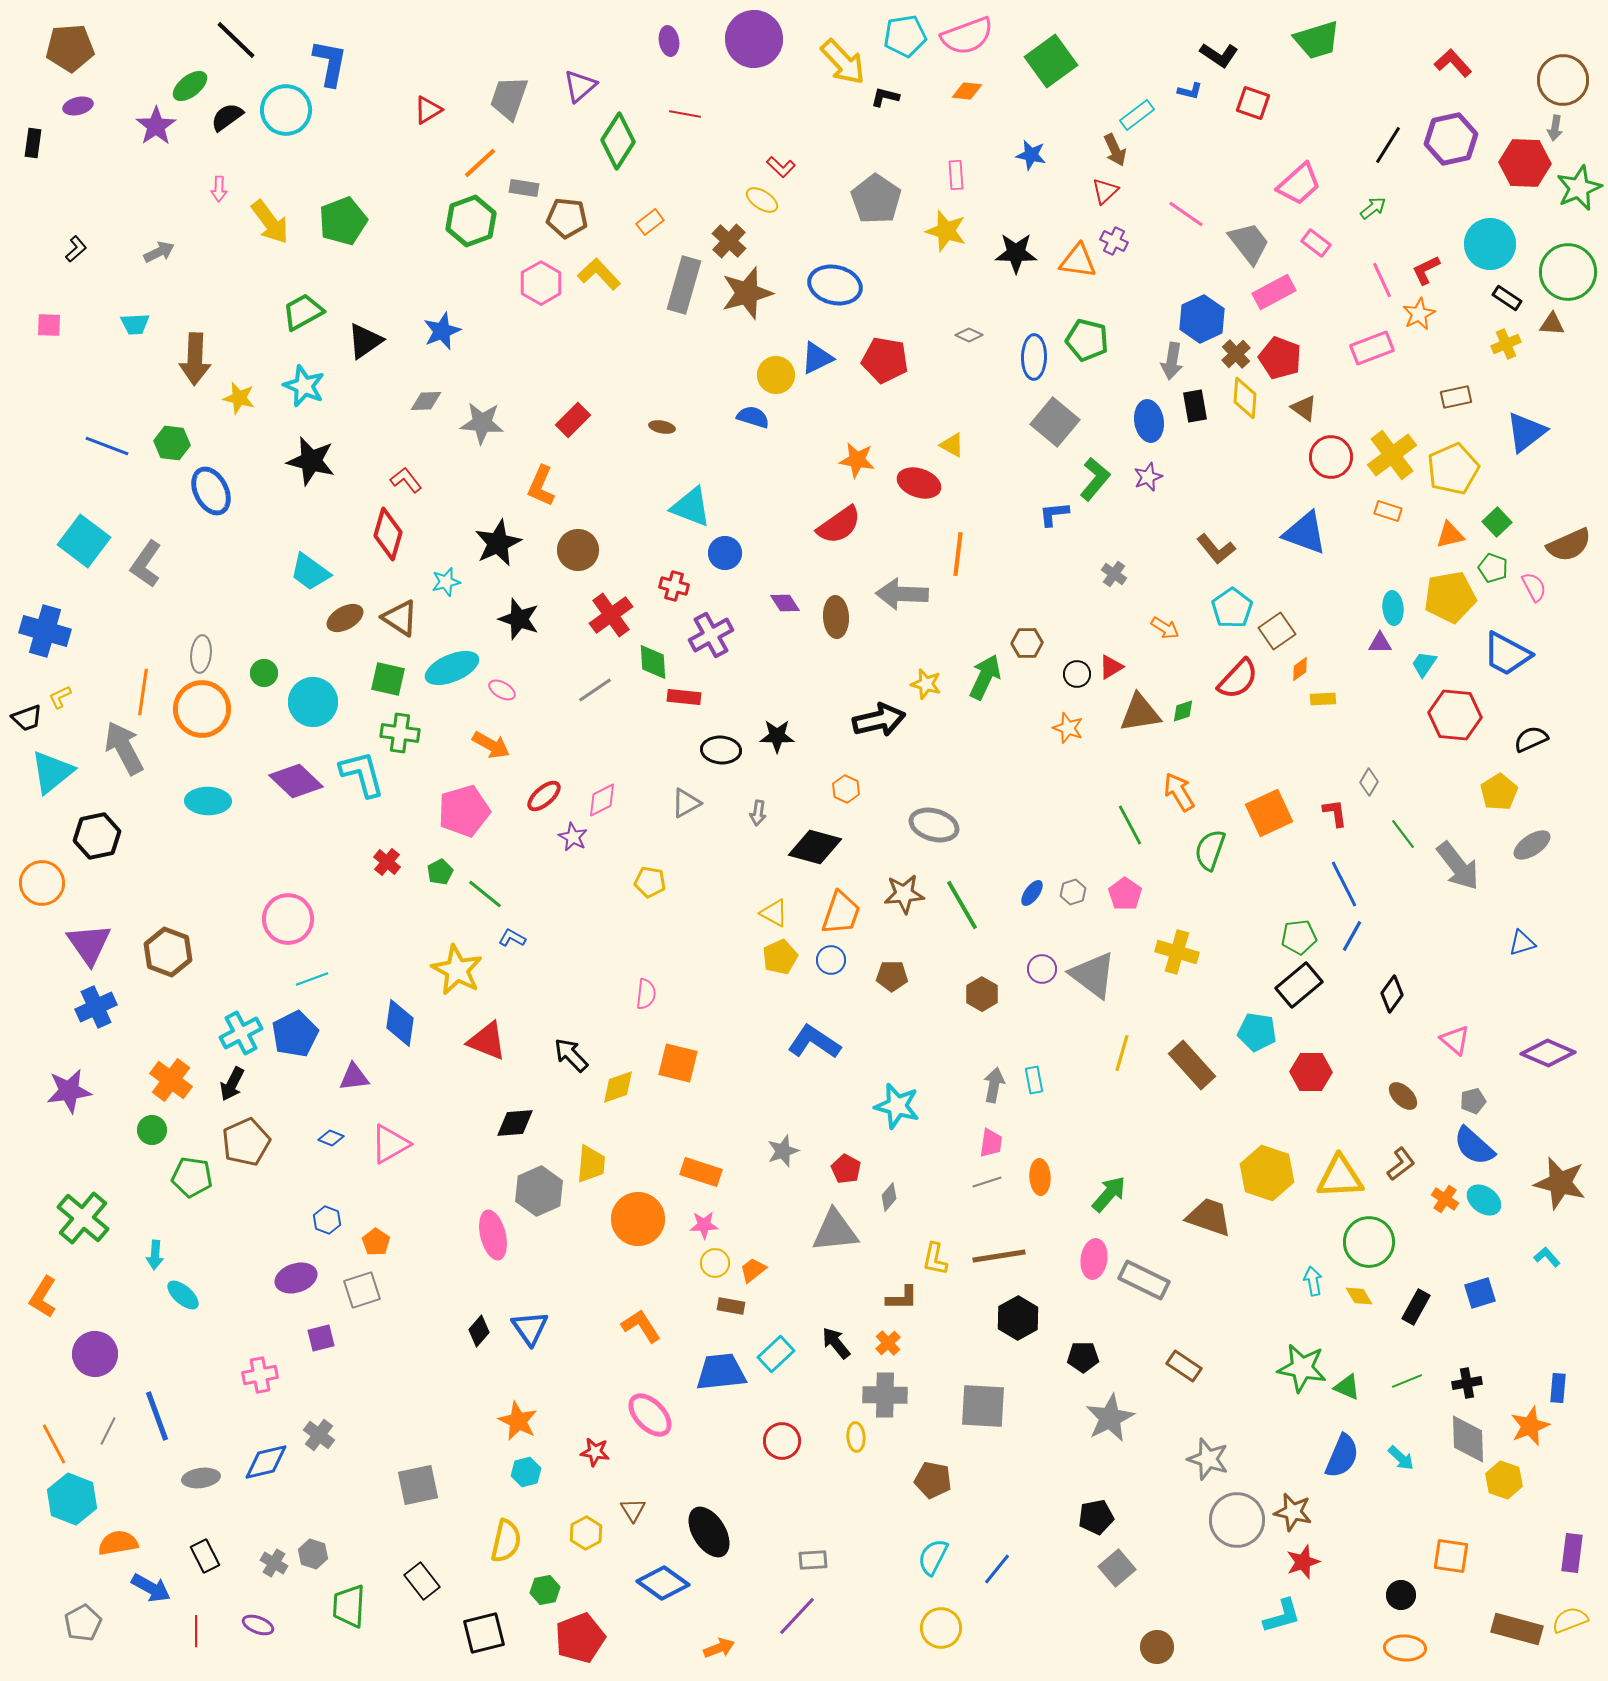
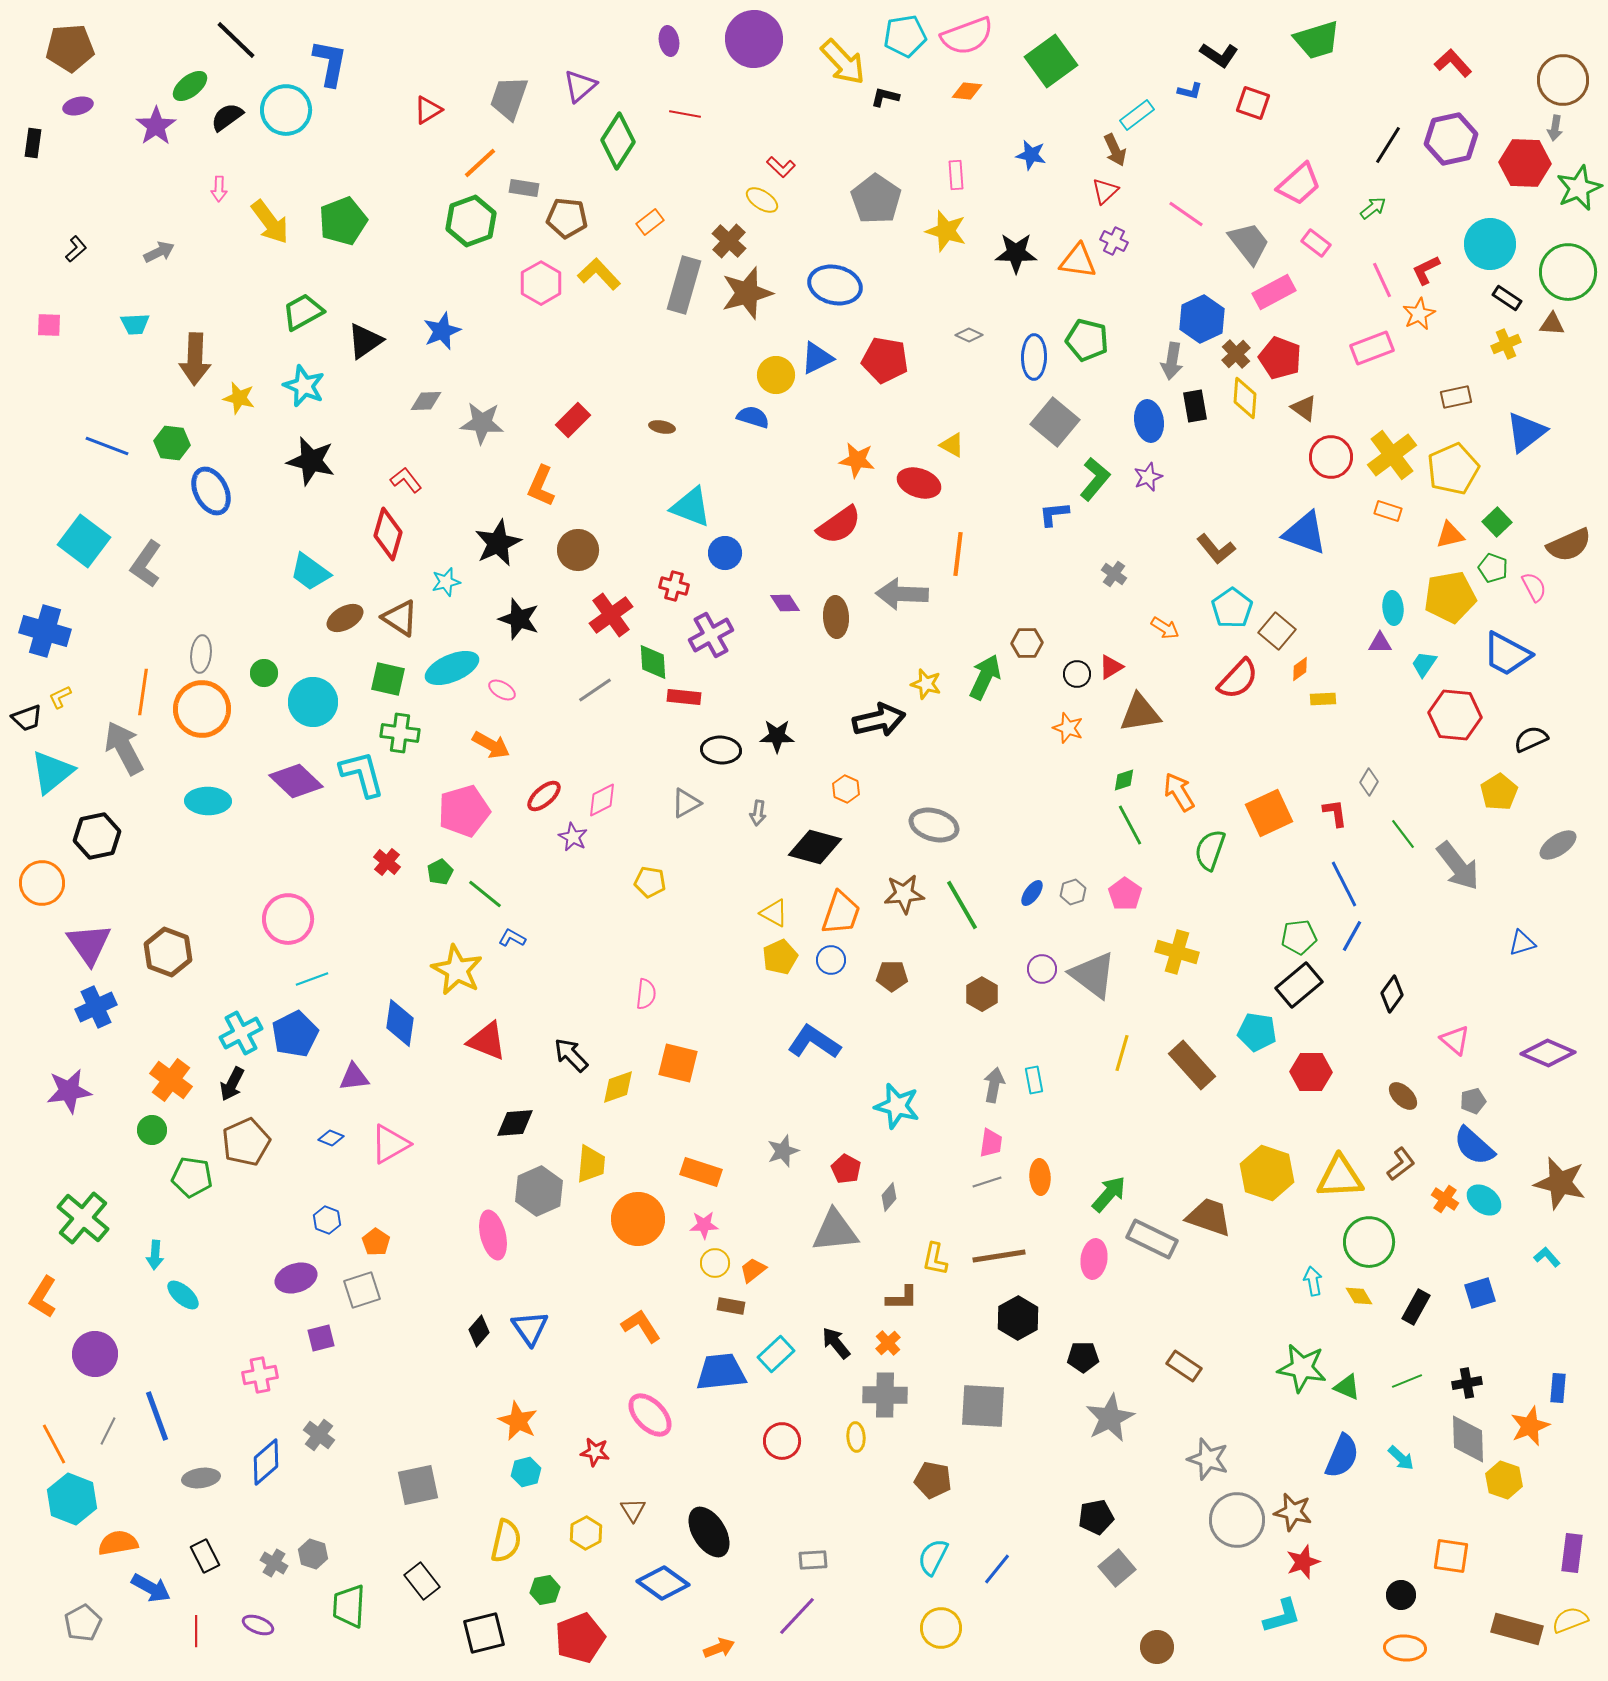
brown square at (1277, 631): rotated 15 degrees counterclockwise
green diamond at (1183, 711): moved 59 px left, 69 px down
gray ellipse at (1532, 845): moved 26 px right
gray rectangle at (1144, 1280): moved 8 px right, 41 px up
blue diamond at (266, 1462): rotated 27 degrees counterclockwise
